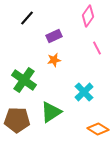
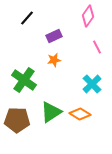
pink line: moved 1 px up
cyan cross: moved 8 px right, 8 px up
orange diamond: moved 18 px left, 15 px up
